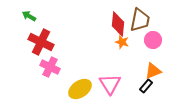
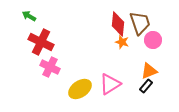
brown trapezoid: moved 3 px down; rotated 30 degrees counterclockwise
orange triangle: moved 4 px left
pink triangle: rotated 30 degrees clockwise
